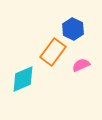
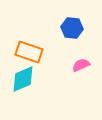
blue hexagon: moved 1 px left, 1 px up; rotated 20 degrees counterclockwise
orange rectangle: moved 24 px left; rotated 72 degrees clockwise
